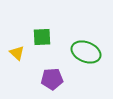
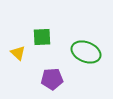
yellow triangle: moved 1 px right
